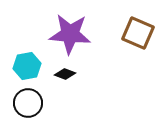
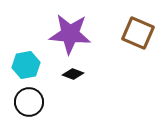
cyan hexagon: moved 1 px left, 1 px up
black diamond: moved 8 px right
black circle: moved 1 px right, 1 px up
